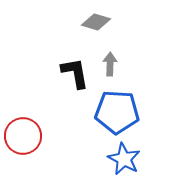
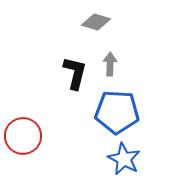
black L-shape: rotated 24 degrees clockwise
